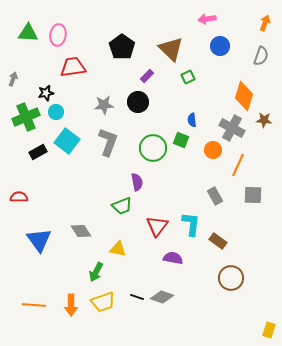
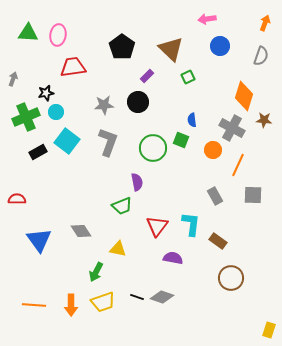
red semicircle at (19, 197): moved 2 px left, 2 px down
